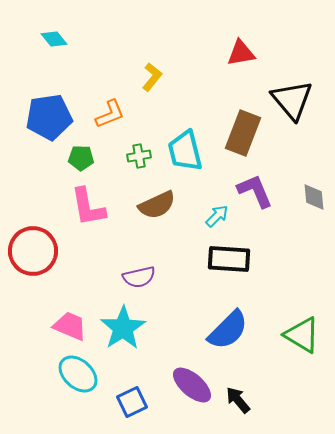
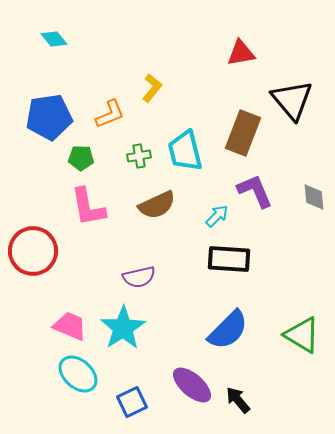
yellow L-shape: moved 11 px down
